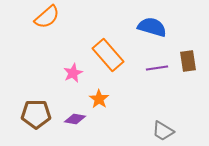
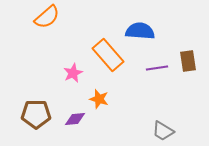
blue semicircle: moved 12 px left, 4 px down; rotated 12 degrees counterclockwise
orange star: rotated 18 degrees counterclockwise
purple diamond: rotated 15 degrees counterclockwise
